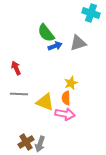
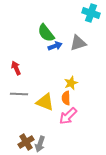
pink arrow: moved 3 px right, 2 px down; rotated 126 degrees clockwise
